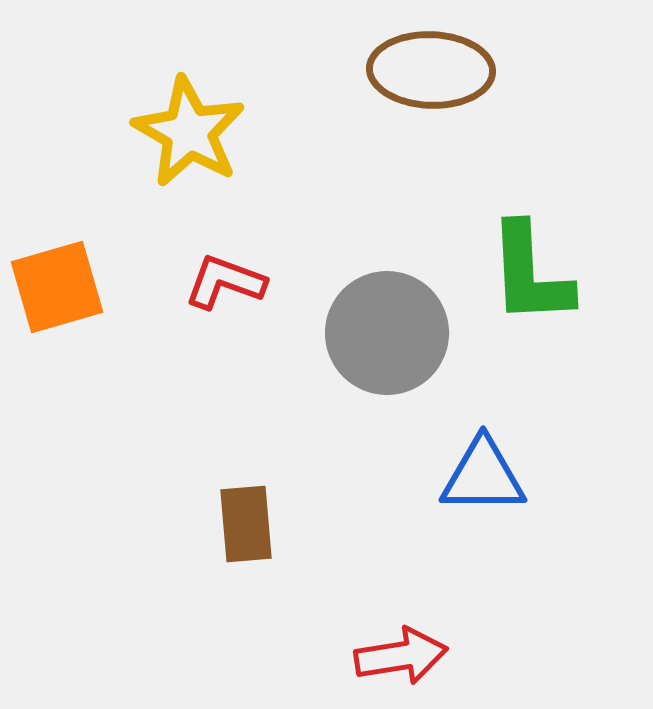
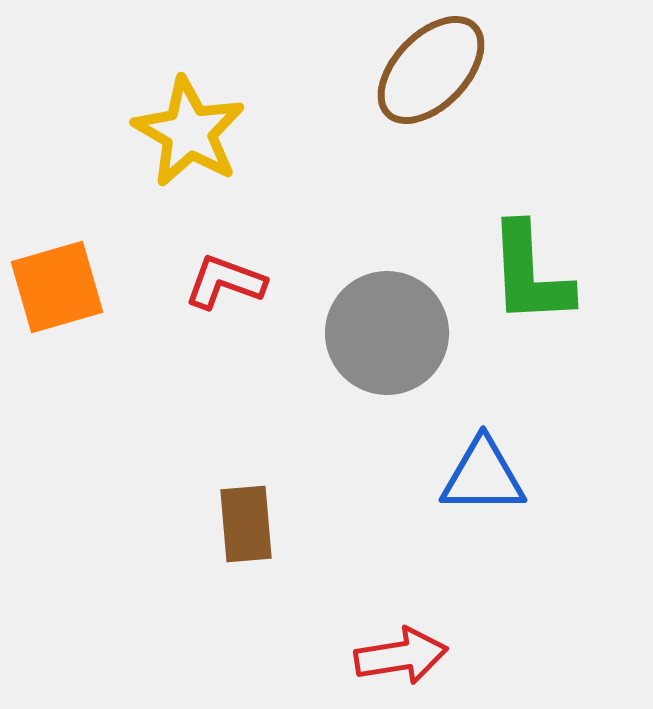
brown ellipse: rotated 48 degrees counterclockwise
